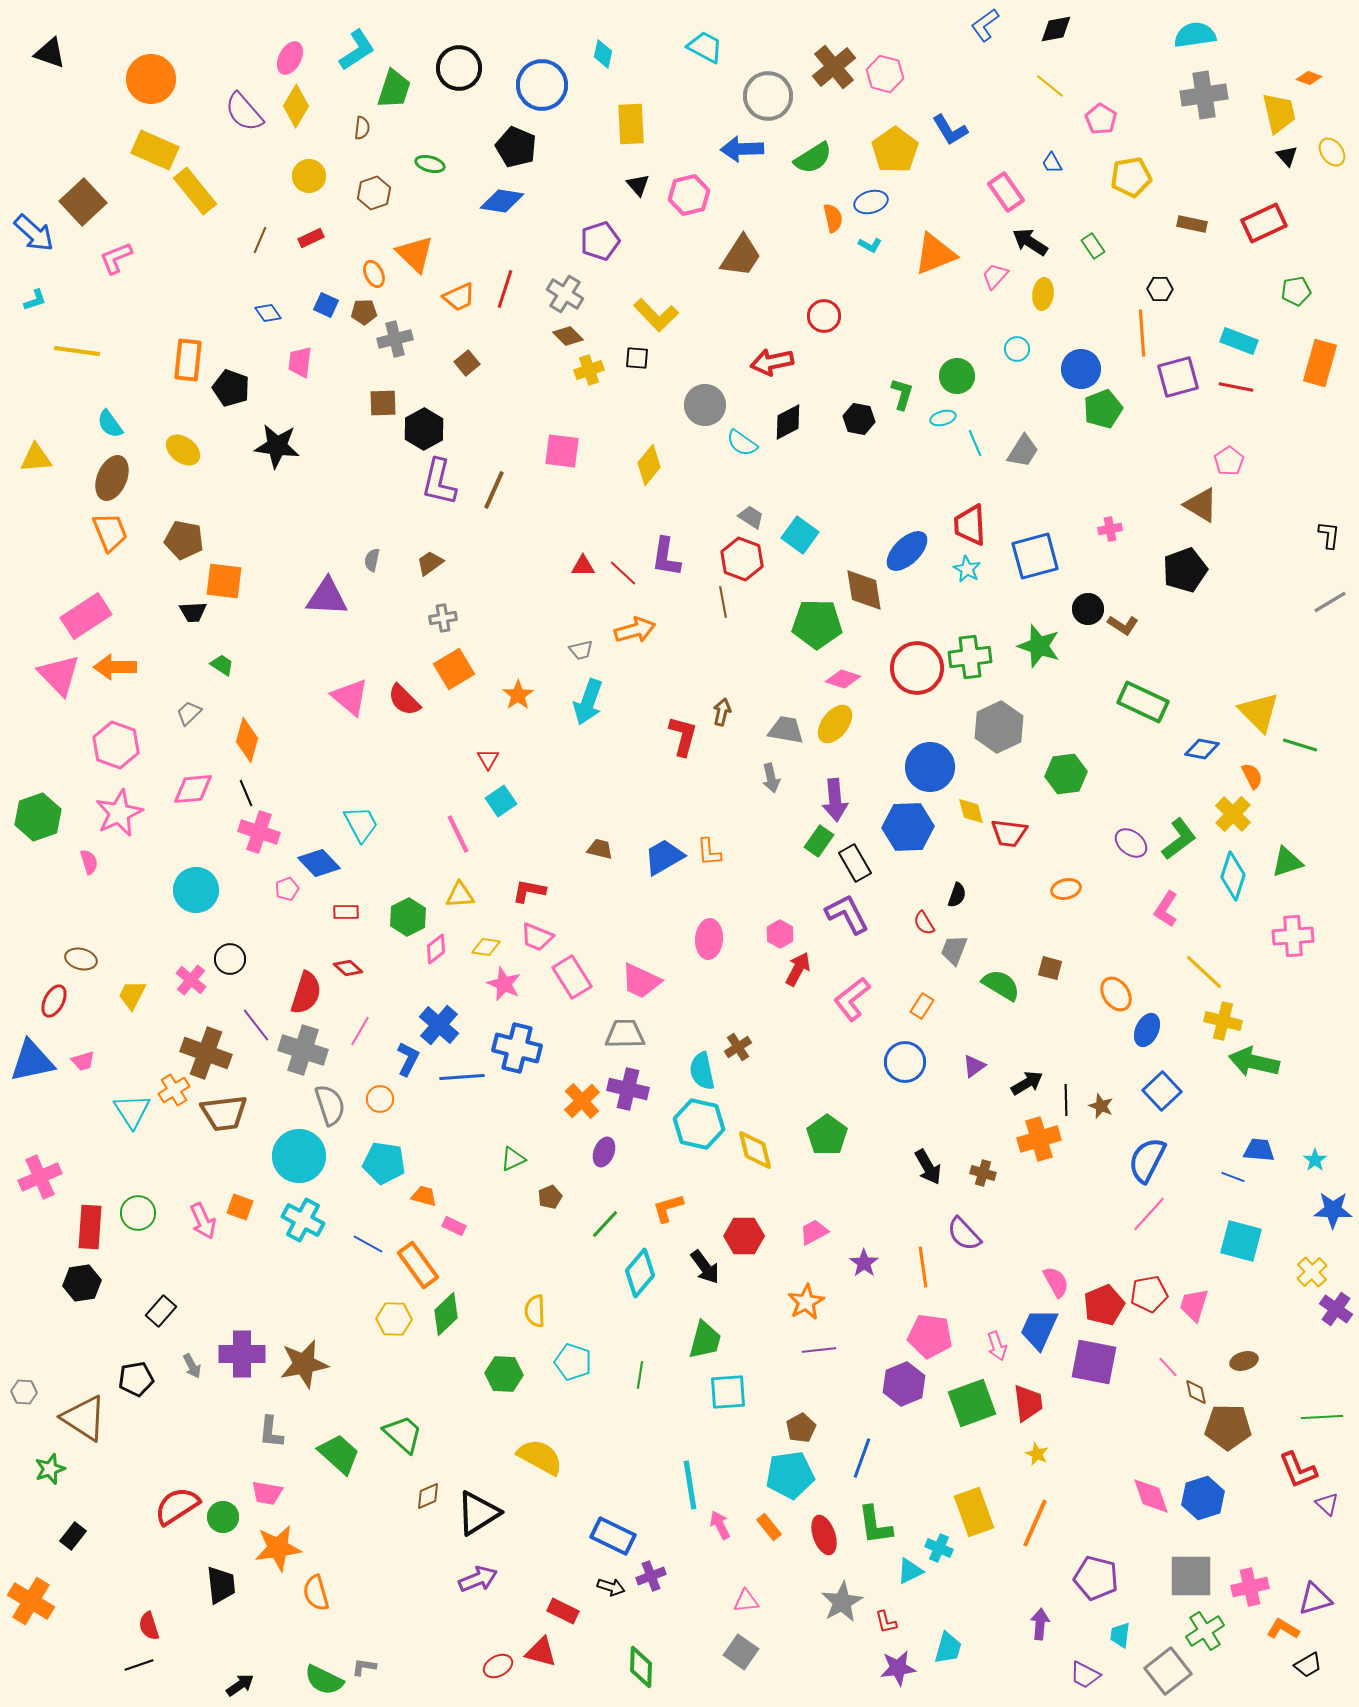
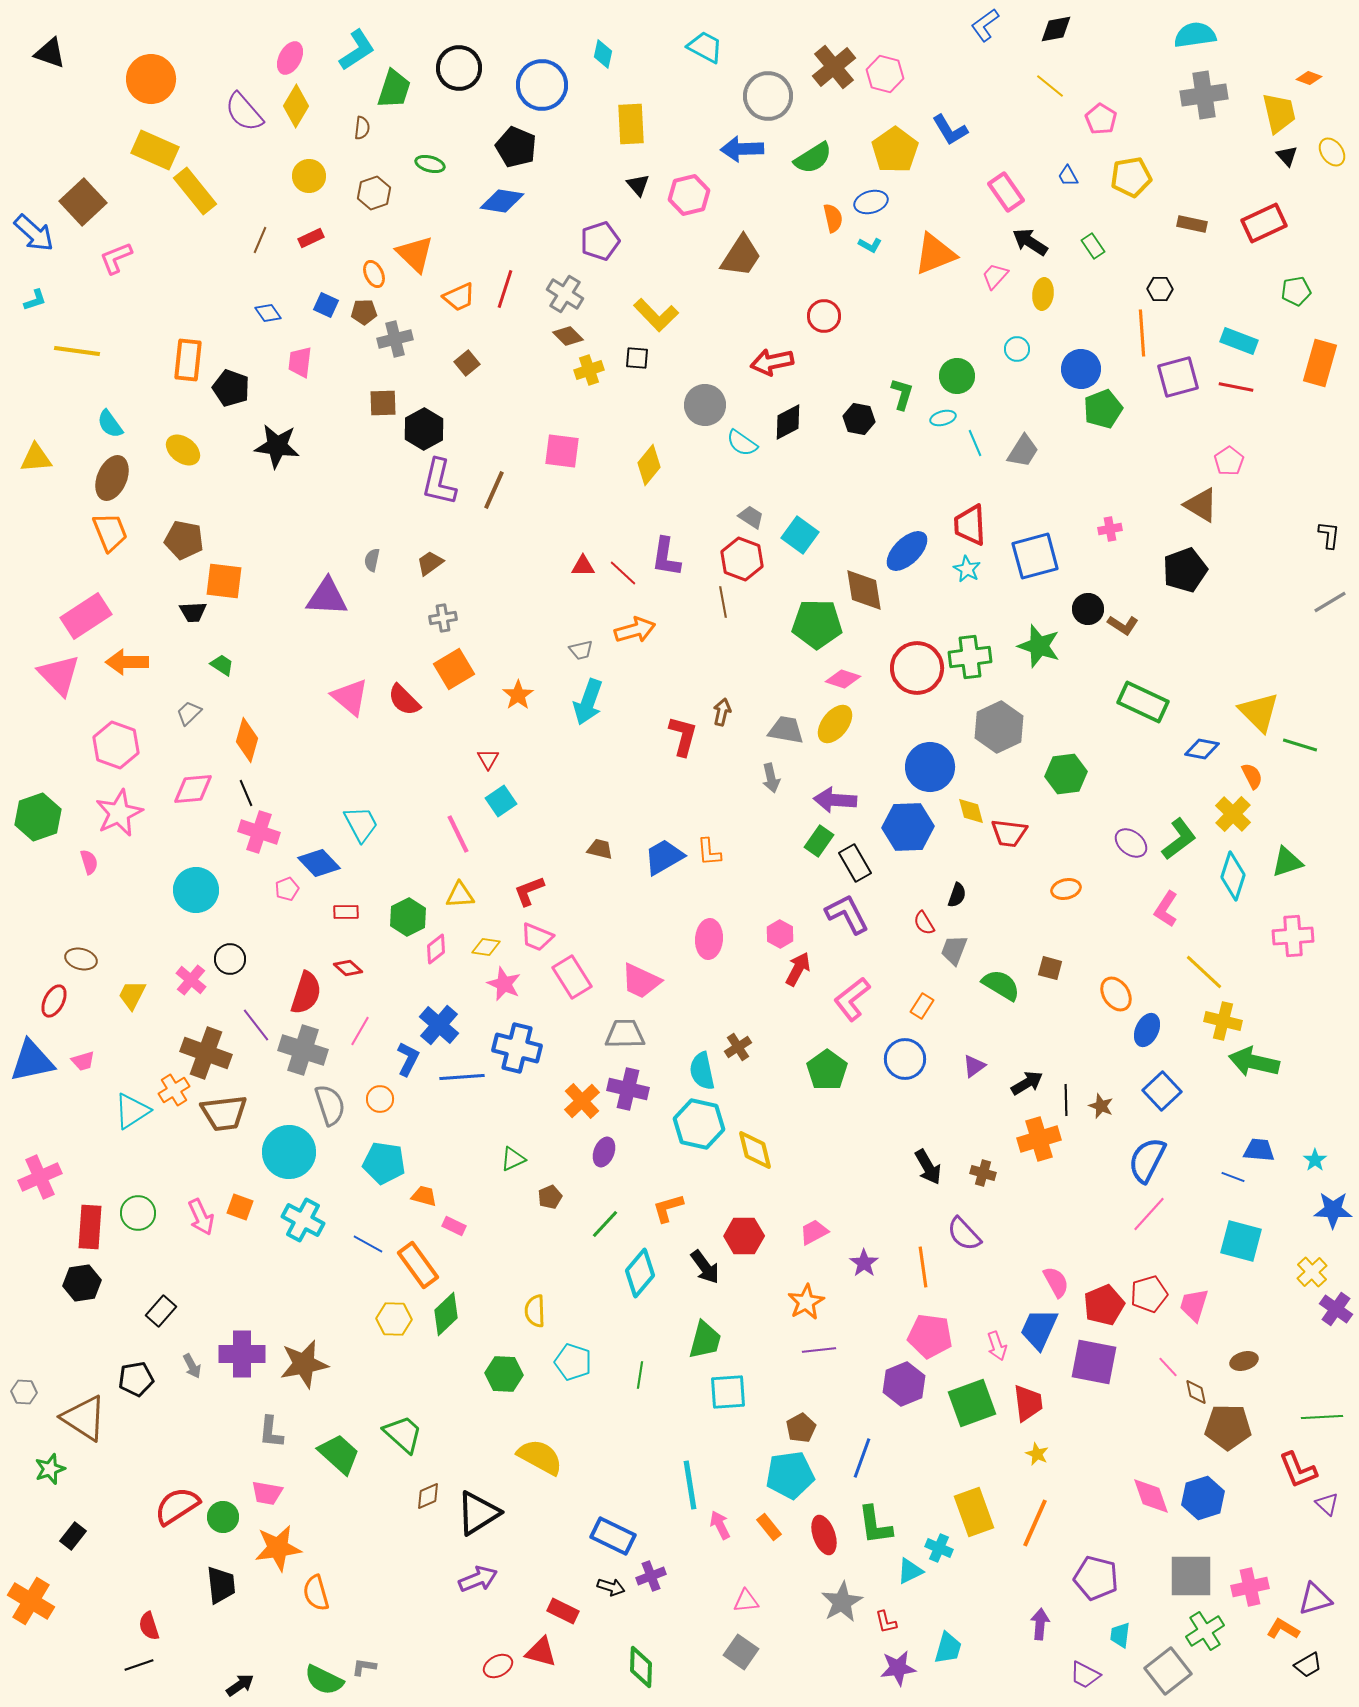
blue trapezoid at (1052, 163): moved 16 px right, 13 px down
orange arrow at (115, 667): moved 12 px right, 5 px up
purple arrow at (835, 800): rotated 99 degrees clockwise
red L-shape at (529, 891): rotated 32 degrees counterclockwise
blue circle at (905, 1062): moved 3 px up
cyan triangle at (132, 1111): rotated 30 degrees clockwise
green pentagon at (827, 1135): moved 65 px up
cyan circle at (299, 1156): moved 10 px left, 4 px up
pink arrow at (203, 1221): moved 2 px left, 4 px up
red pentagon at (1149, 1294): rotated 6 degrees counterclockwise
